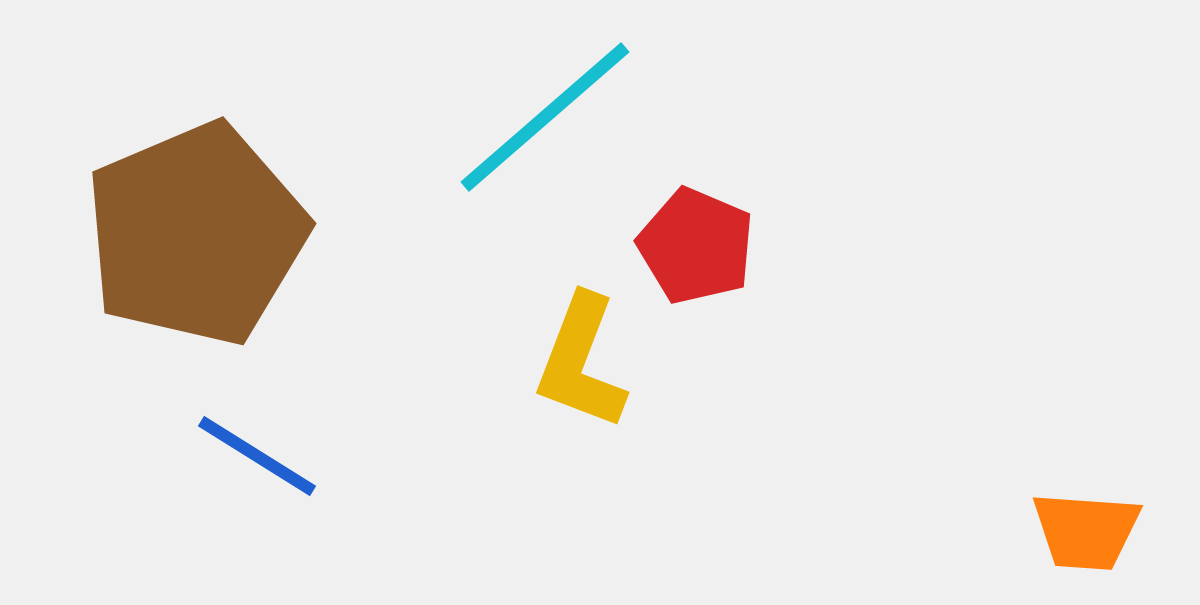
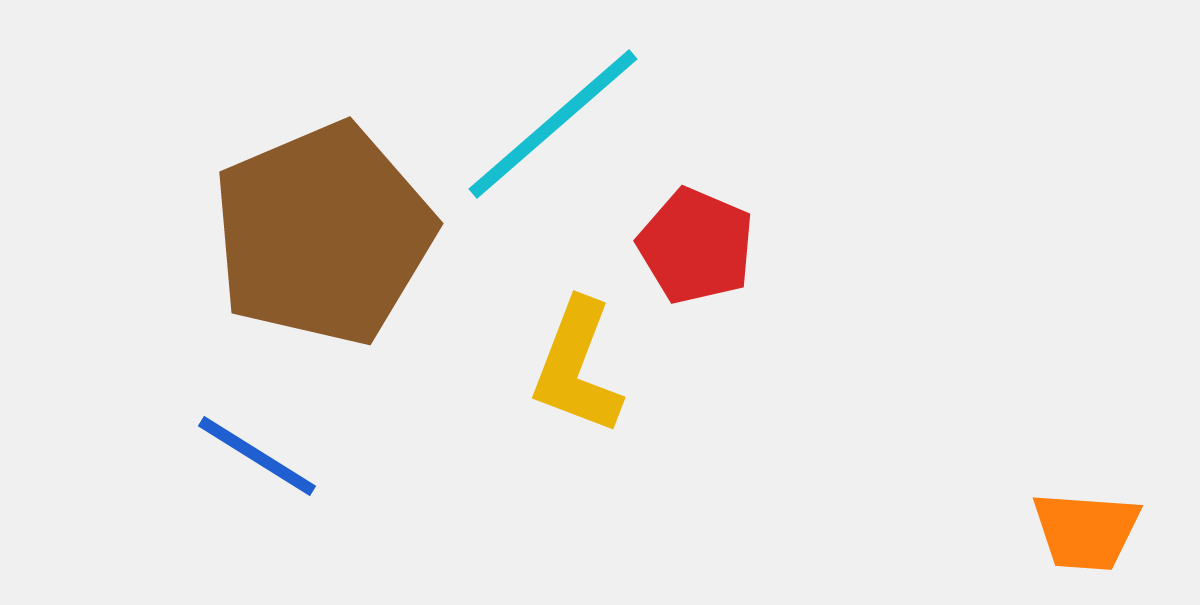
cyan line: moved 8 px right, 7 px down
brown pentagon: moved 127 px right
yellow L-shape: moved 4 px left, 5 px down
